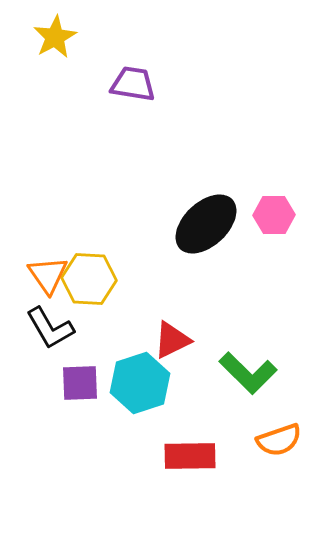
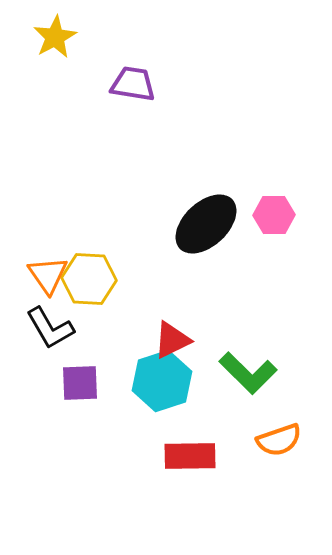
cyan hexagon: moved 22 px right, 2 px up
